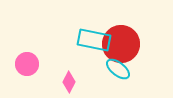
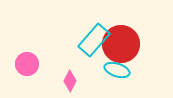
cyan rectangle: rotated 60 degrees counterclockwise
cyan ellipse: moved 1 px left, 1 px down; rotated 20 degrees counterclockwise
pink diamond: moved 1 px right, 1 px up
